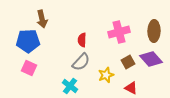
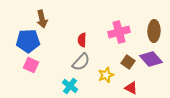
brown square: rotated 24 degrees counterclockwise
pink square: moved 2 px right, 3 px up
